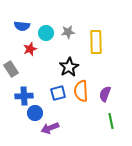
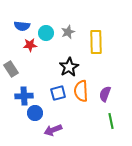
gray star: rotated 16 degrees counterclockwise
red star: moved 4 px up; rotated 16 degrees clockwise
purple arrow: moved 3 px right, 2 px down
